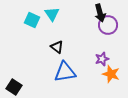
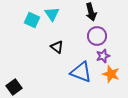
black arrow: moved 9 px left, 1 px up
purple circle: moved 11 px left, 11 px down
purple star: moved 1 px right, 3 px up
blue triangle: moved 16 px right; rotated 30 degrees clockwise
black square: rotated 21 degrees clockwise
